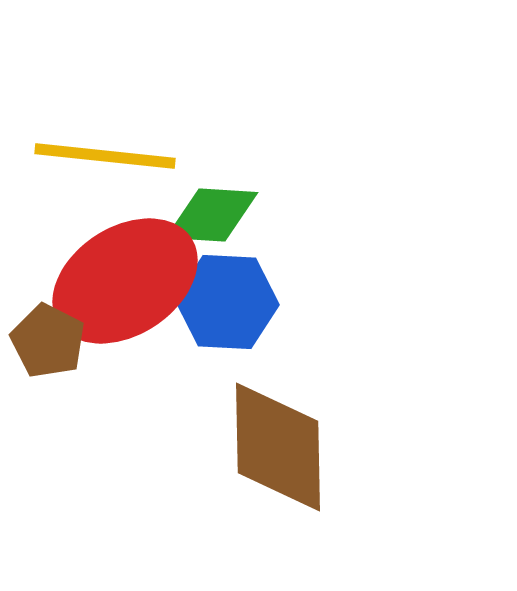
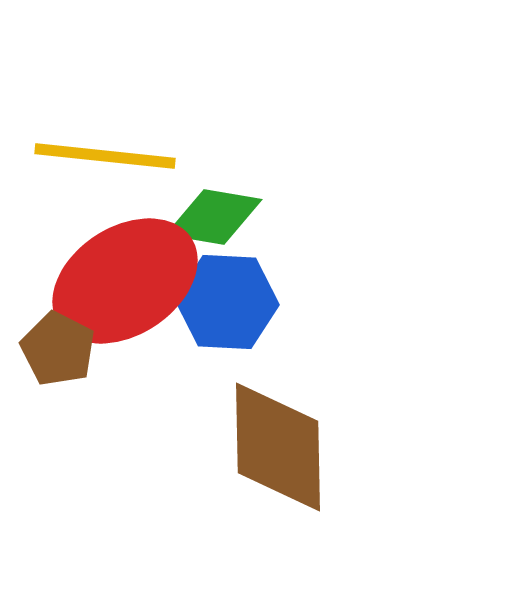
green diamond: moved 2 px right, 2 px down; rotated 6 degrees clockwise
brown pentagon: moved 10 px right, 8 px down
